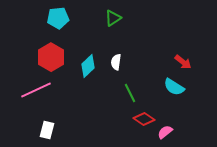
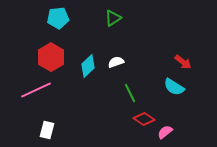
white semicircle: rotated 63 degrees clockwise
